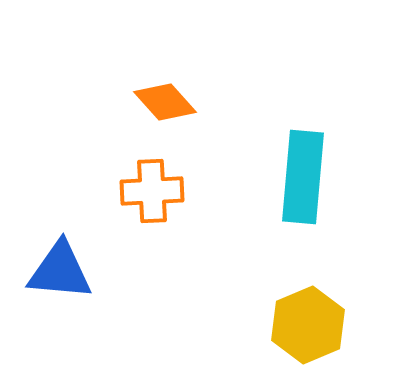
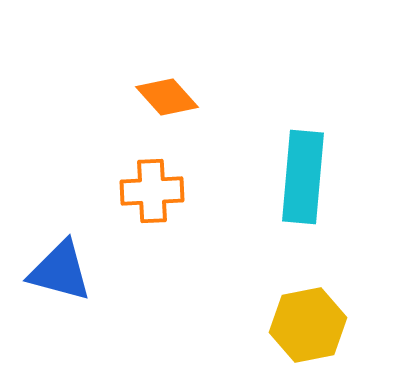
orange diamond: moved 2 px right, 5 px up
blue triangle: rotated 10 degrees clockwise
yellow hexagon: rotated 12 degrees clockwise
